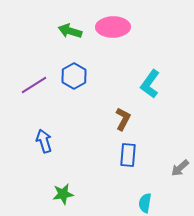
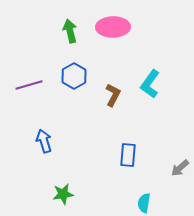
green arrow: rotated 60 degrees clockwise
purple line: moved 5 px left; rotated 16 degrees clockwise
brown L-shape: moved 10 px left, 24 px up
cyan semicircle: moved 1 px left
